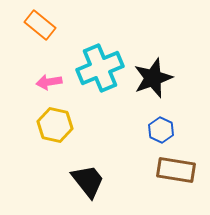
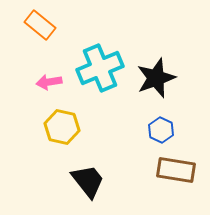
black star: moved 3 px right
yellow hexagon: moved 7 px right, 2 px down
